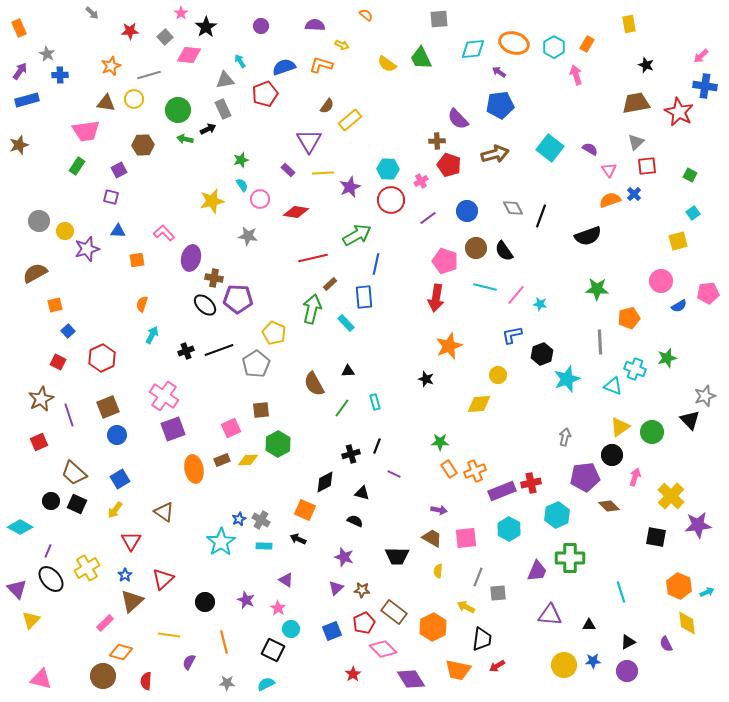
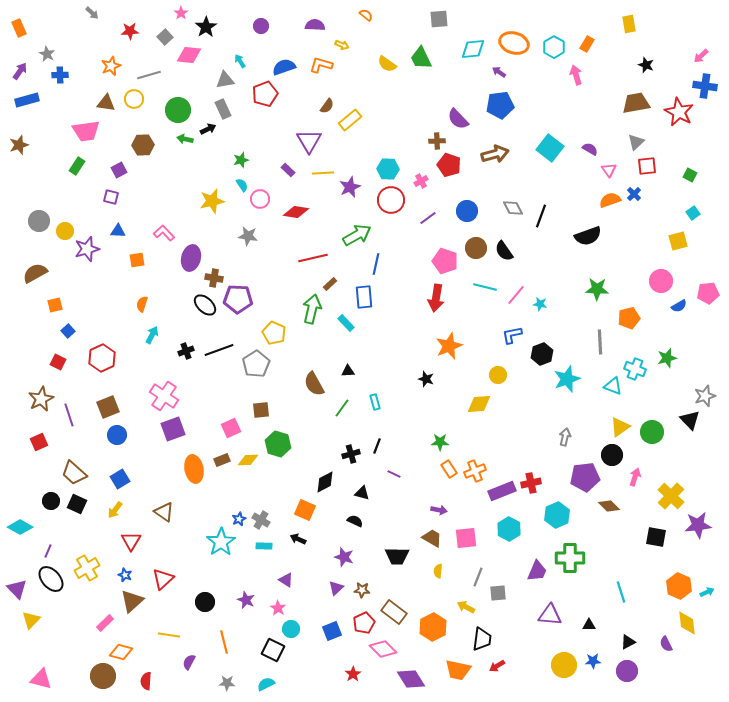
green hexagon at (278, 444): rotated 15 degrees counterclockwise
blue star at (125, 575): rotated 16 degrees counterclockwise
